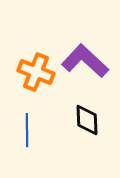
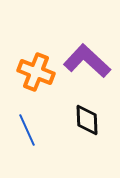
purple L-shape: moved 2 px right
blue line: rotated 24 degrees counterclockwise
